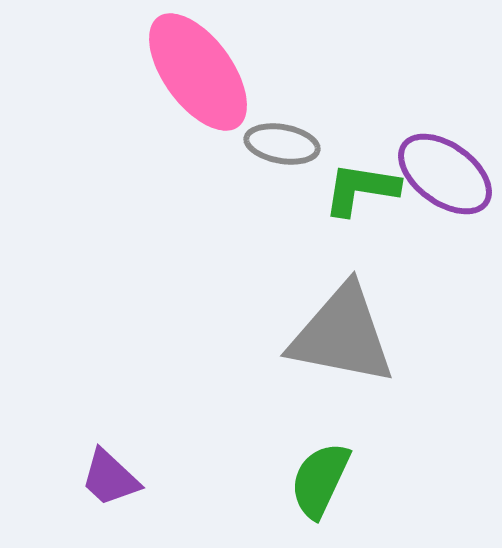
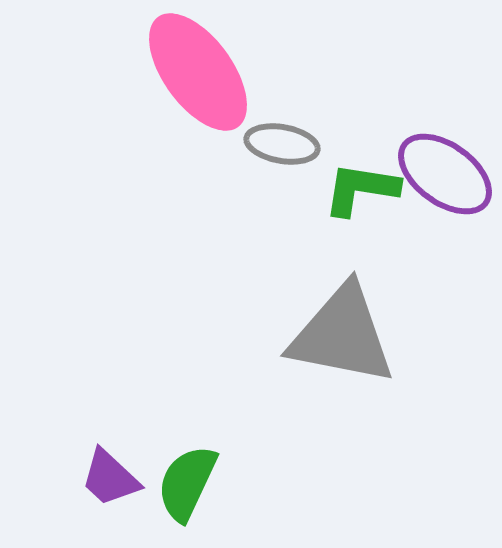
green semicircle: moved 133 px left, 3 px down
